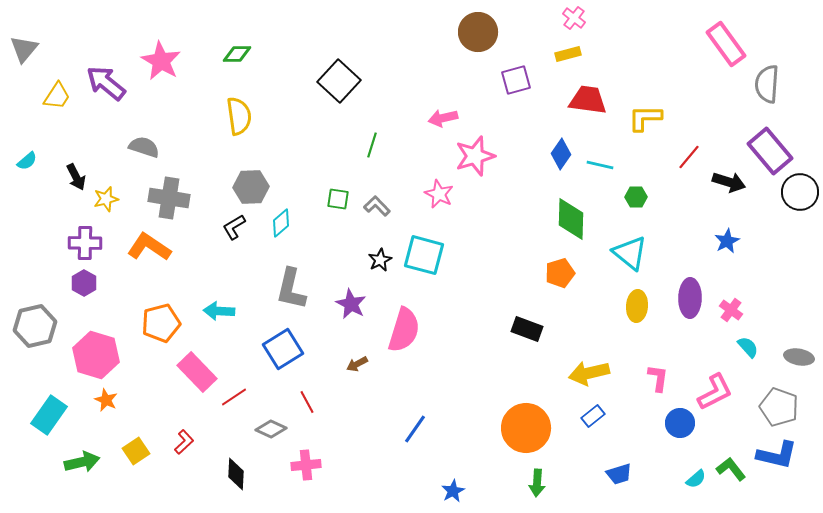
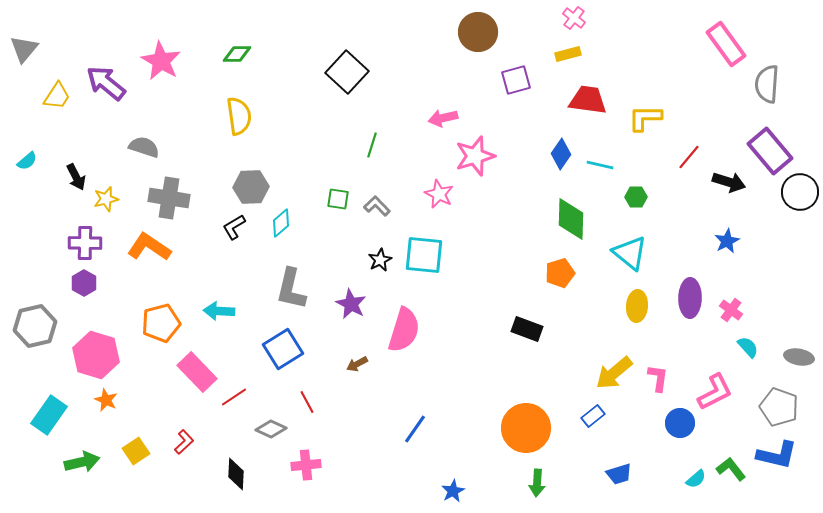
black square at (339, 81): moved 8 px right, 9 px up
cyan square at (424, 255): rotated 9 degrees counterclockwise
yellow arrow at (589, 373): moved 25 px right; rotated 27 degrees counterclockwise
